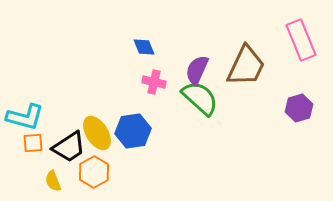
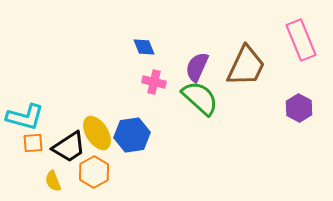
purple semicircle: moved 3 px up
purple hexagon: rotated 16 degrees counterclockwise
blue hexagon: moved 1 px left, 4 px down
